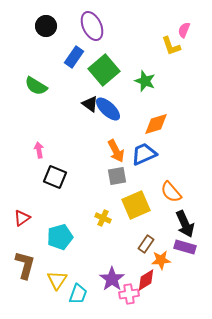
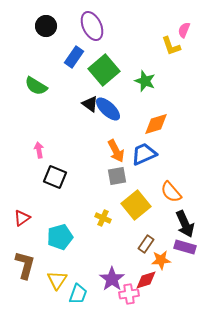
yellow square: rotated 16 degrees counterclockwise
red diamond: rotated 15 degrees clockwise
